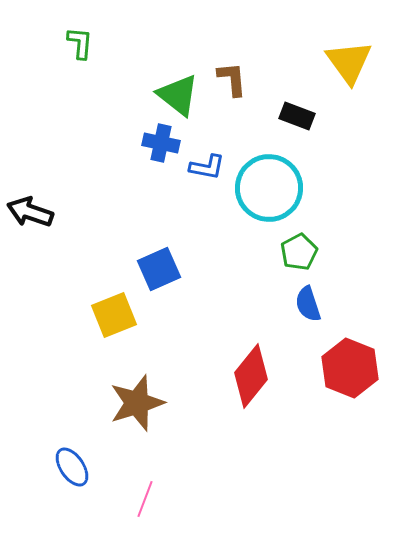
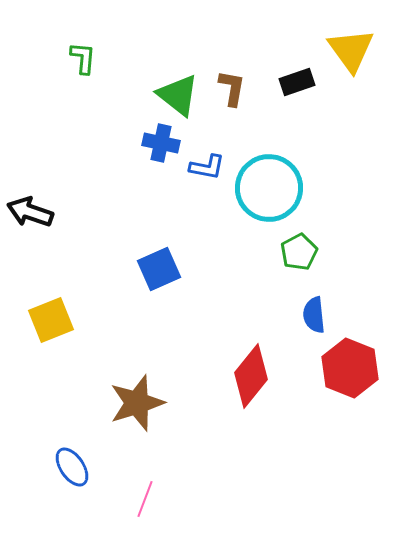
green L-shape: moved 3 px right, 15 px down
yellow triangle: moved 2 px right, 12 px up
brown L-shape: moved 9 px down; rotated 15 degrees clockwise
black rectangle: moved 34 px up; rotated 40 degrees counterclockwise
blue semicircle: moved 6 px right, 11 px down; rotated 12 degrees clockwise
yellow square: moved 63 px left, 5 px down
